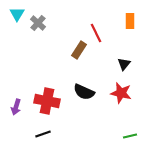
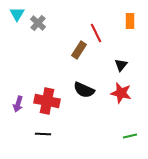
black triangle: moved 3 px left, 1 px down
black semicircle: moved 2 px up
purple arrow: moved 2 px right, 3 px up
black line: rotated 21 degrees clockwise
